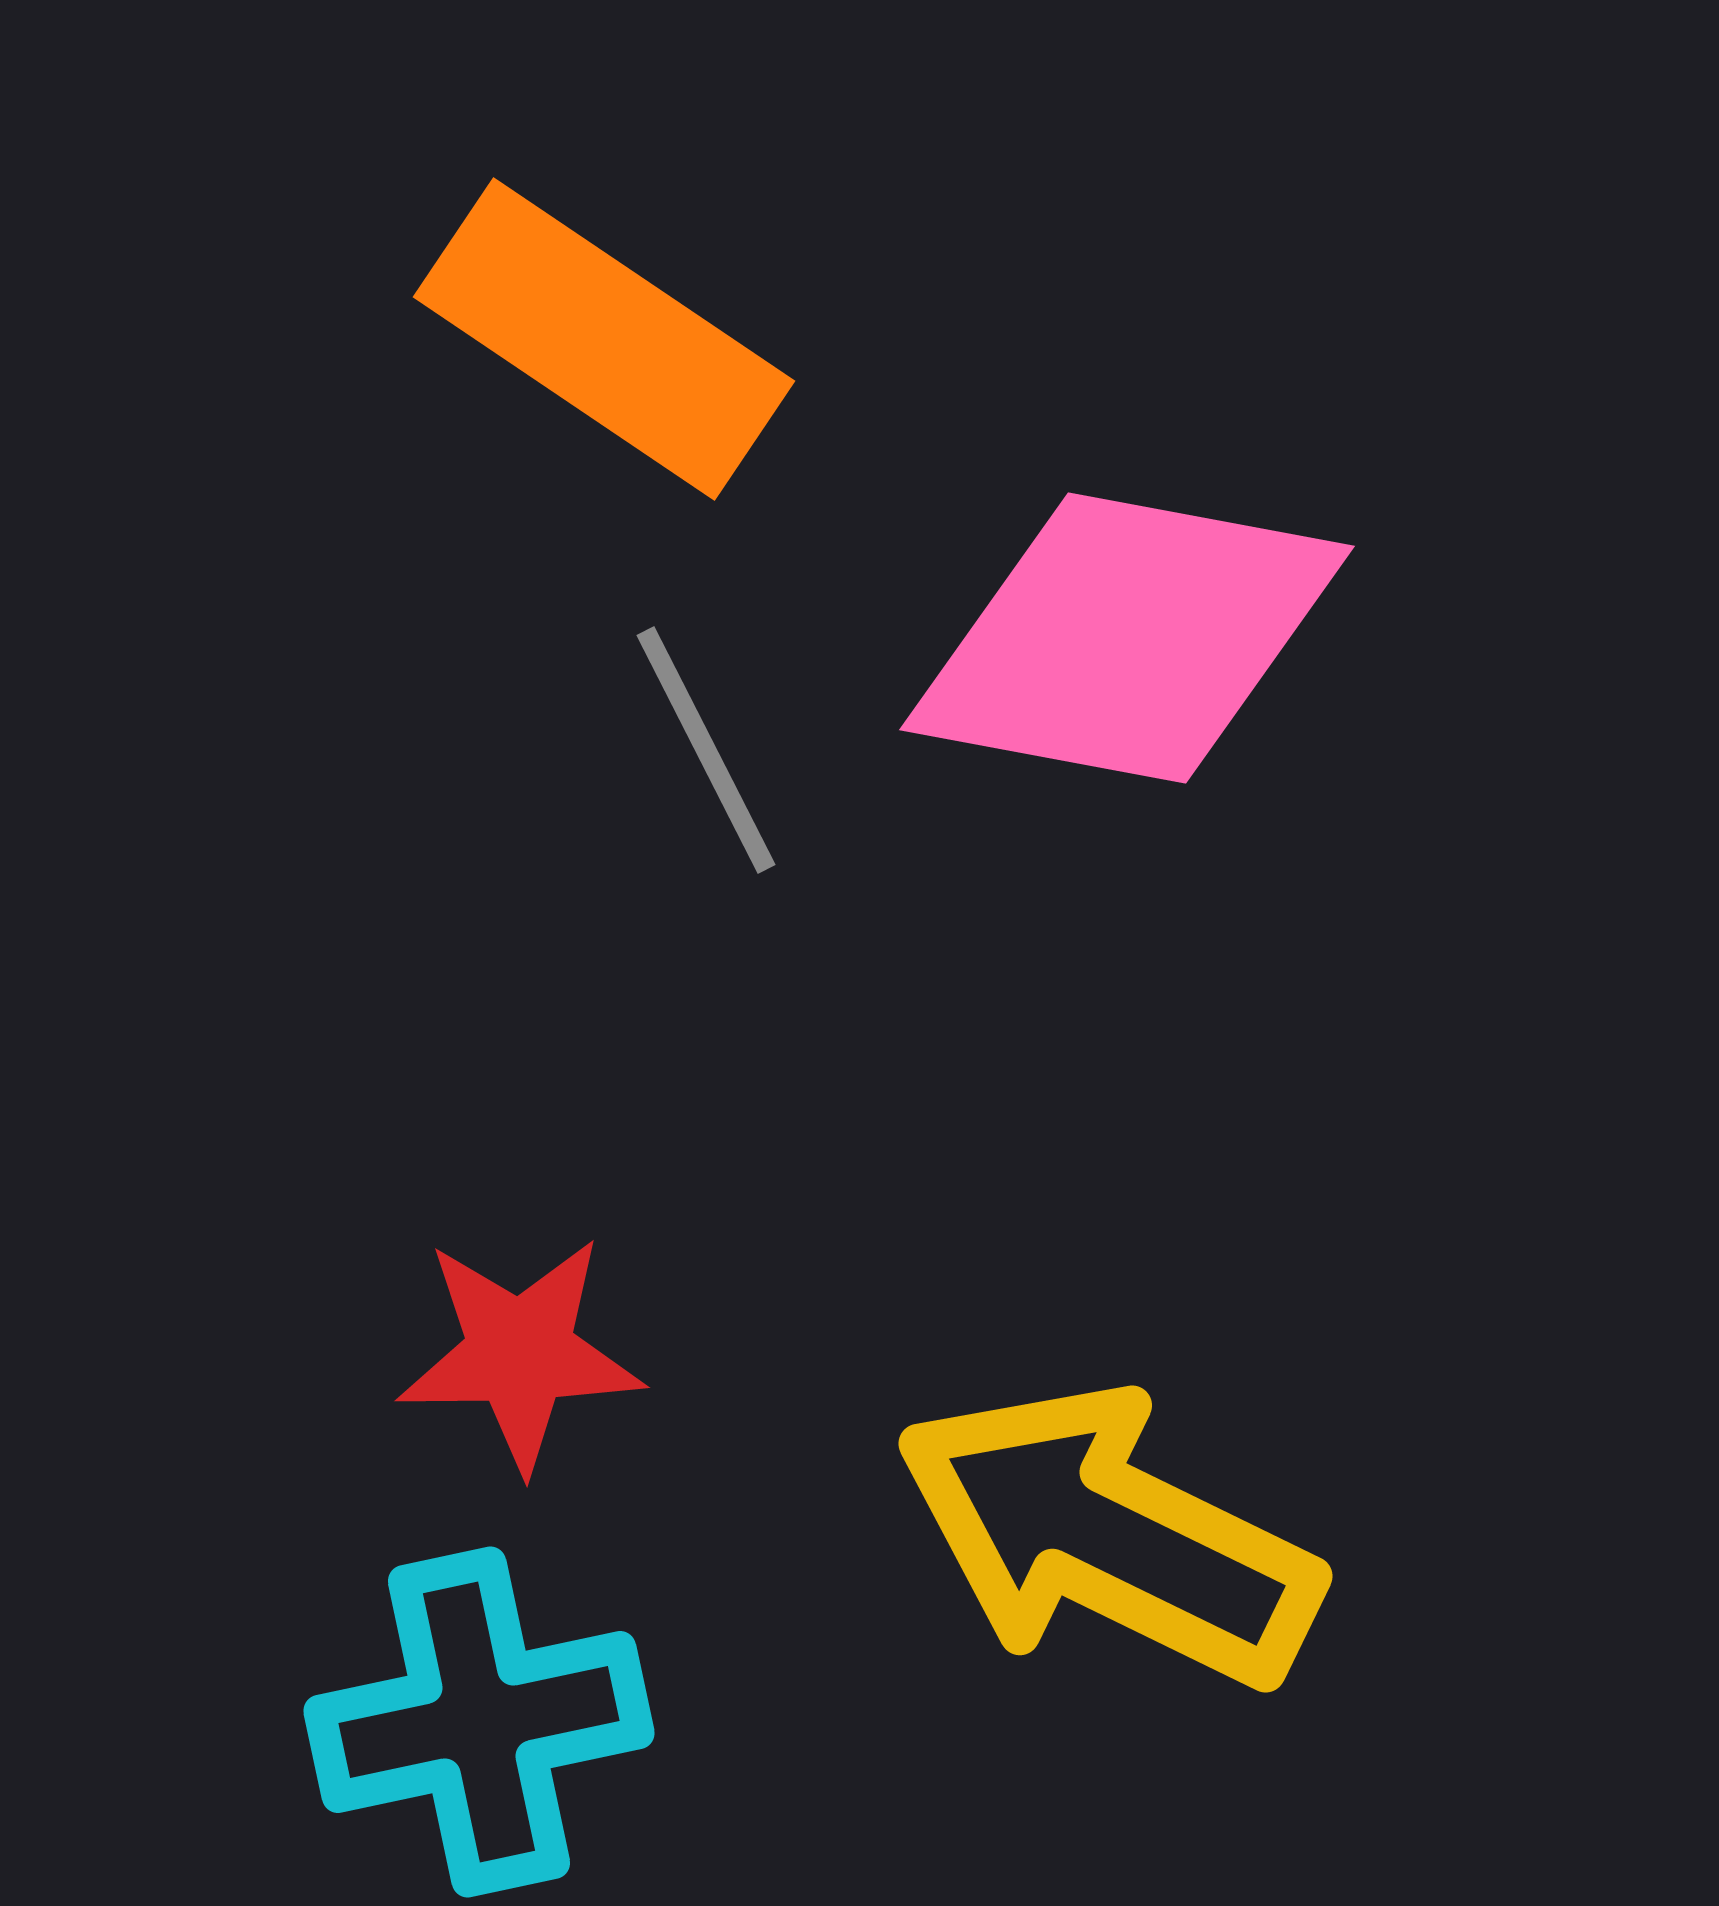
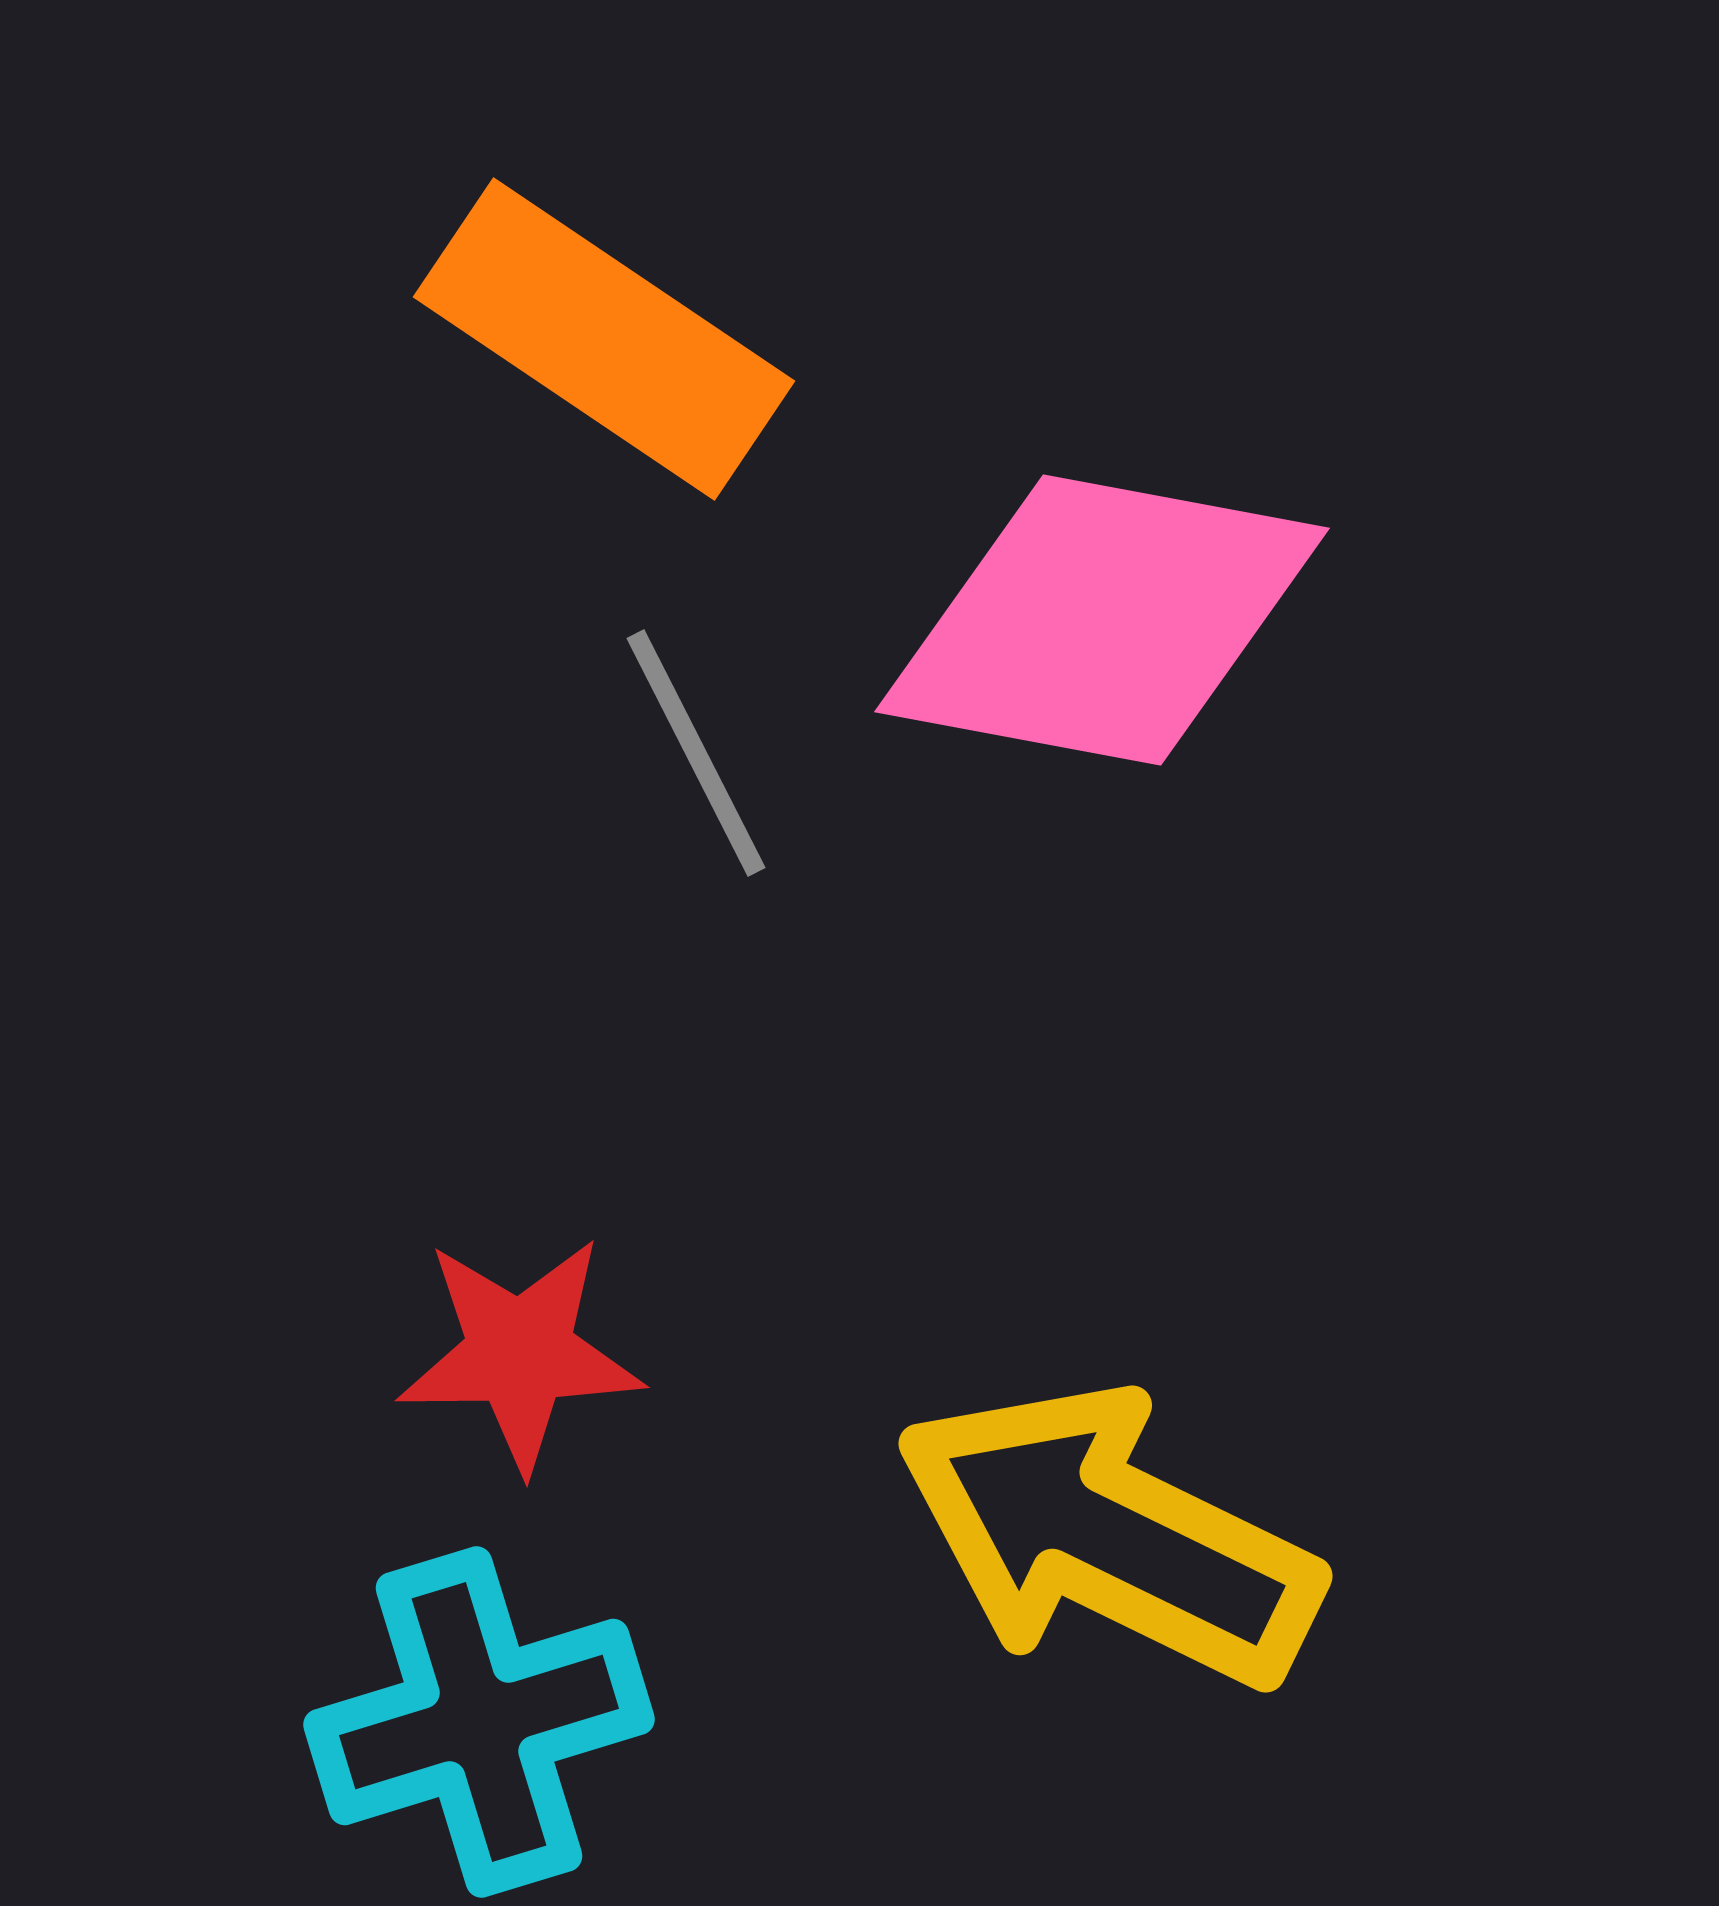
pink diamond: moved 25 px left, 18 px up
gray line: moved 10 px left, 3 px down
cyan cross: rotated 5 degrees counterclockwise
